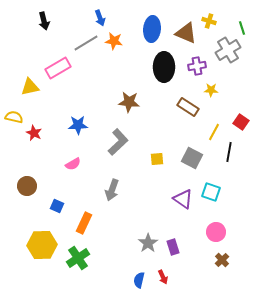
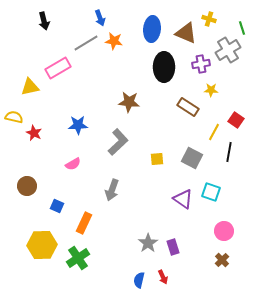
yellow cross: moved 2 px up
purple cross: moved 4 px right, 2 px up
red square: moved 5 px left, 2 px up
pink circle: moved 8 px right, 1 px up
